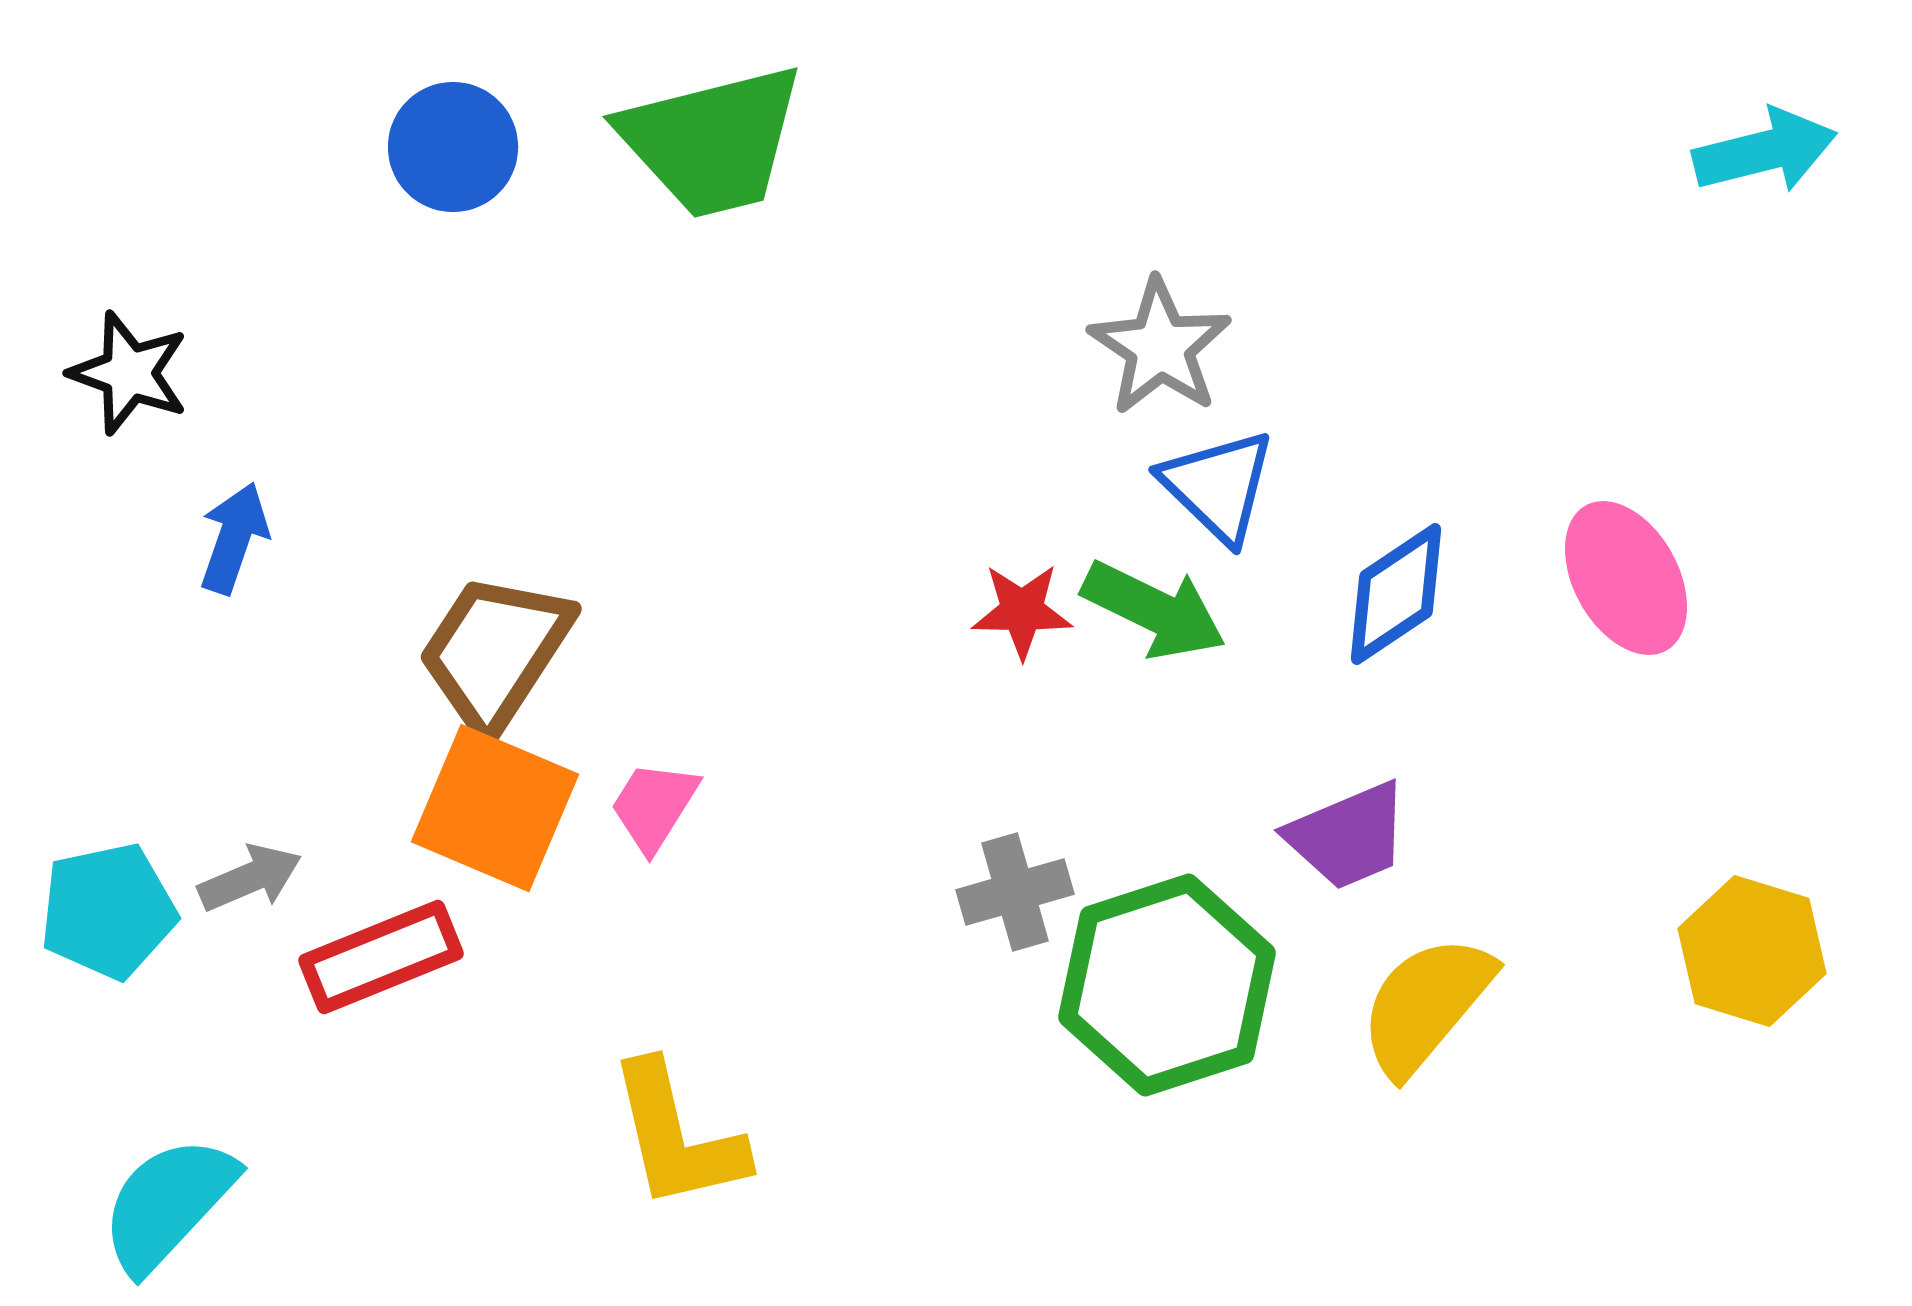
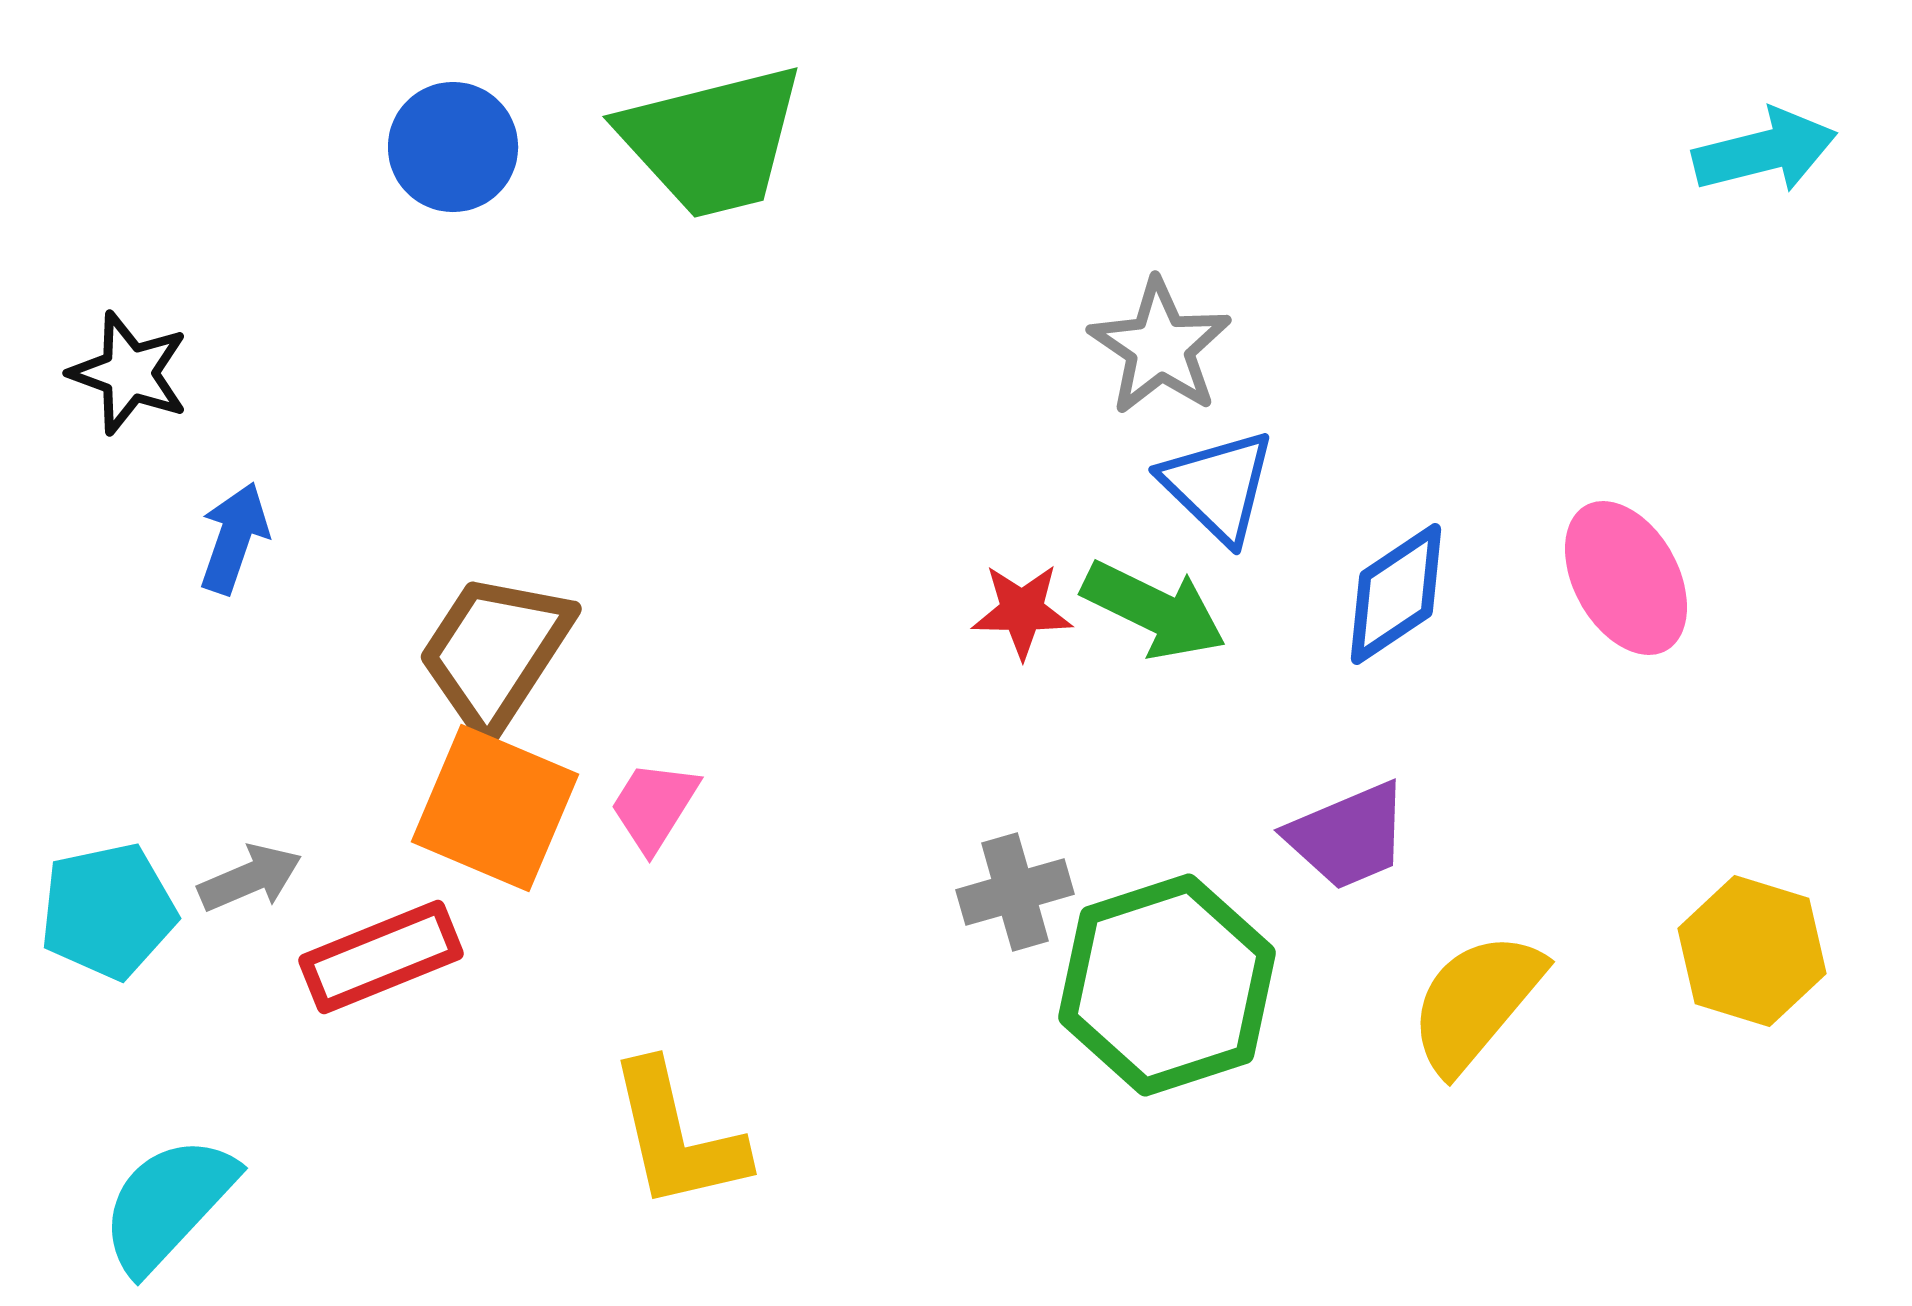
yellow semicircle: moved 50 px right, 3 px up
